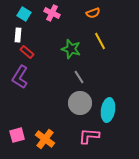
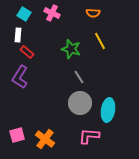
orange semicircle: rotated 24 degrees clockwise
